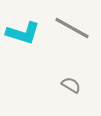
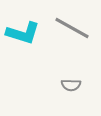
gray semicircle: rotated 150 degrees clockwise
